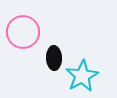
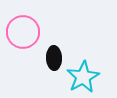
cyan star: moved 1 px right, 1 px down
